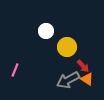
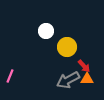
red arrow: moved 1 px right
pink line: moved 5 px left, 6 px down
orange triangle: rotated 32 degrees counterclockwise
